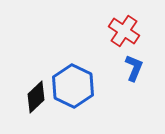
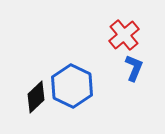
red cross: moved 4 px down; rotated 16 degrees clockwise
blue hexagon: moved 1 px left
